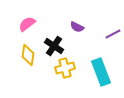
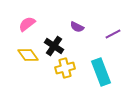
yellow diamond: rotated 45 degrees counterclockwise
